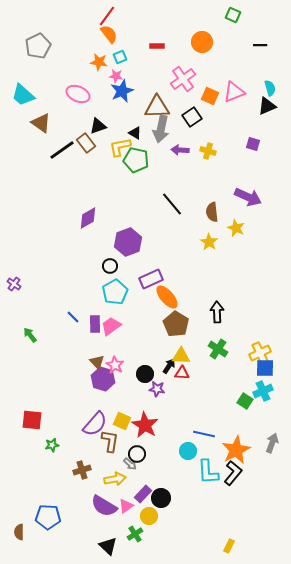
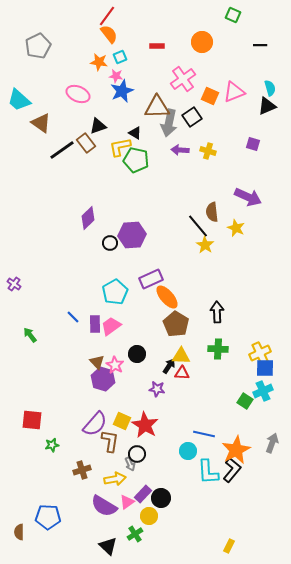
cyan trapezoid at (23, 95): moved 4 px left, 5 px down
gray arrow at (161, 129): moved 8 px right, 6 px up
black line at (172, 204): moved 26 px right, 22 px down
purple diamond at (88, 218): rotated 15 degrees counterclockwise
purple hexagon at (128, 242): moved 4 px right, 7 px up; rotated 16 degrees clockwise
yellow star at (209, 242): moved 4 px left, 3 px down
black circle at (110, 266): moved 23 px up
green cross at (218, 349): rotated 30 degrees counterclockwise
black circle at (145, 374): moved 8 px left, 20 px up
gray arrow at (130, 464): rotated 24 degrees clockwise
black L-shape at (233, 473): moved 1 px left, 3 px up
pink triangle at (126, 506): moved 1 px right, 4 px up
